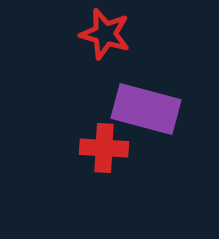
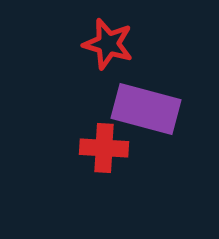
red star: moved 3 px right, 10 px down
